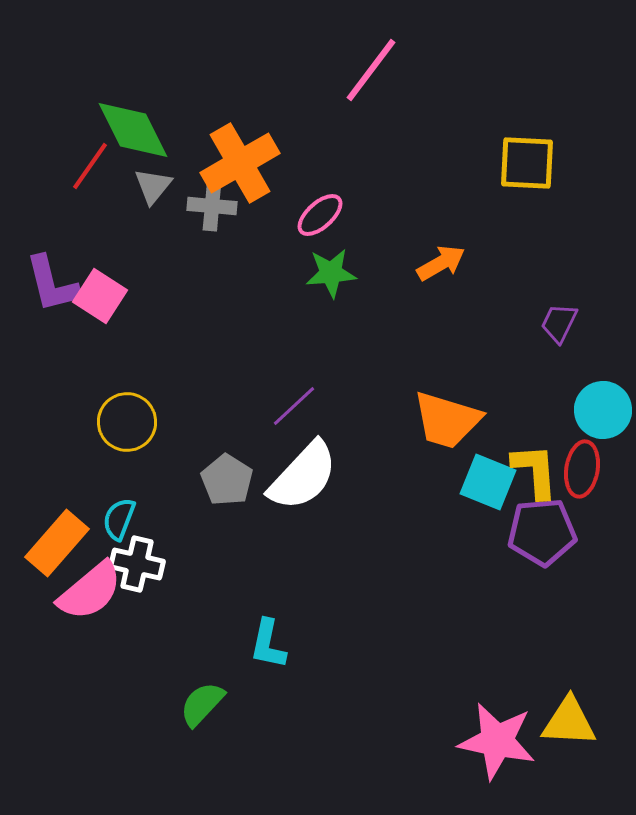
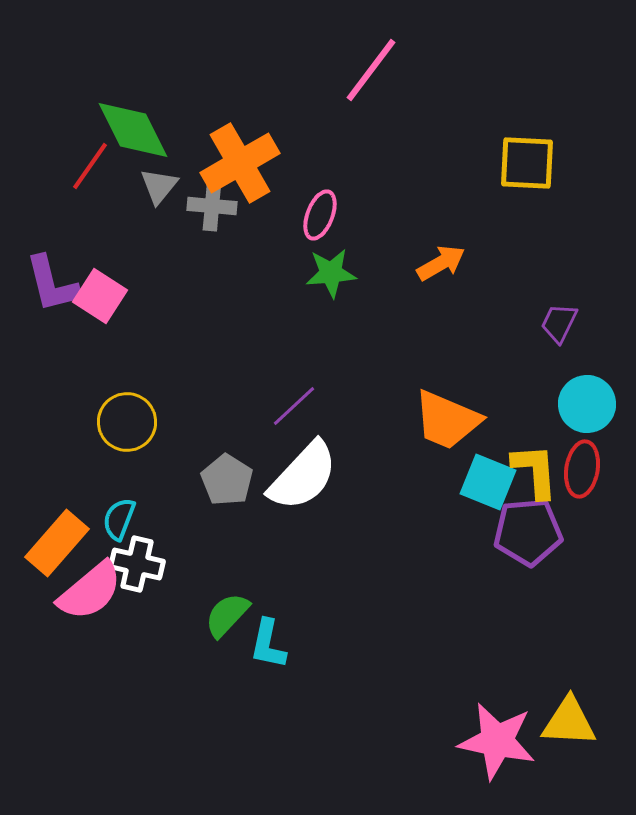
gray triangle: moved 6 px right
pink ellipse: rotated 27 degrees counterclockwise
cyan circle: moved 16 px left, 6 px up
orange trapezoid: rotated 6 degrees clockwise
purple pentagon: moved 14 px left
green semicircle: moved 25 px right, 89 px up
